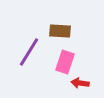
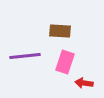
purple line: moved 4 px left, 4 px down; rotated 52 degrees clockwise
red arrow: moved 4 px right
